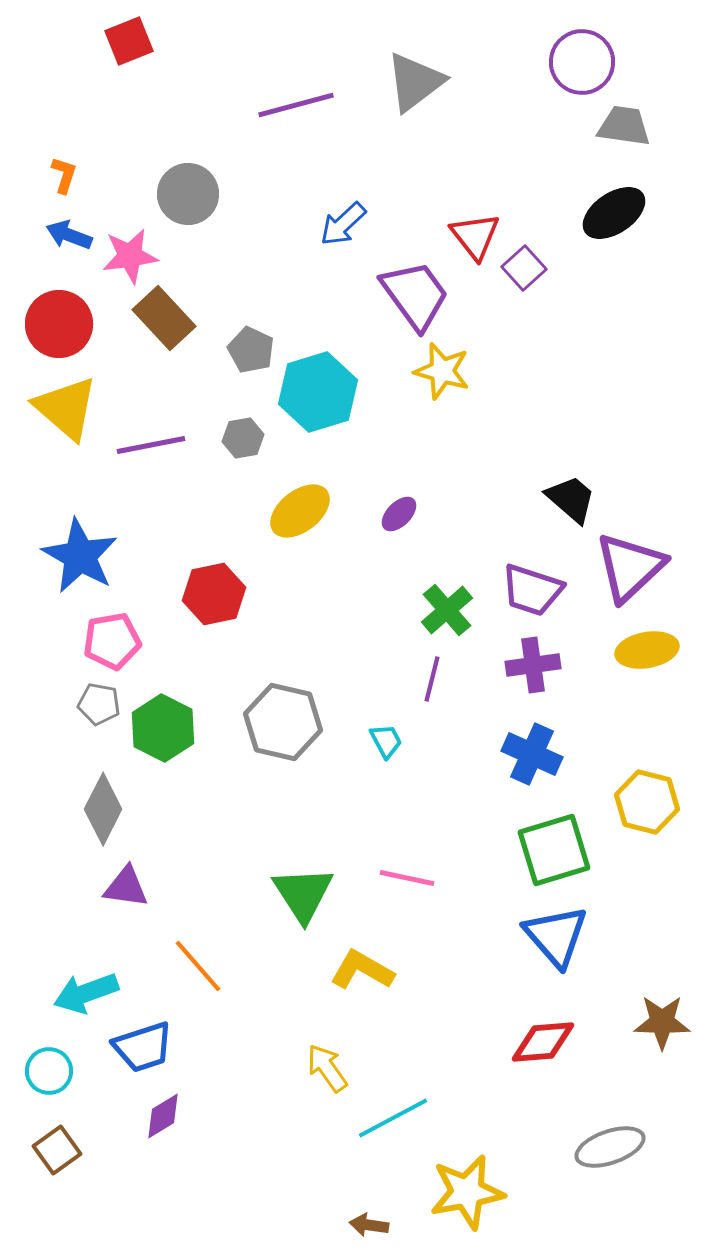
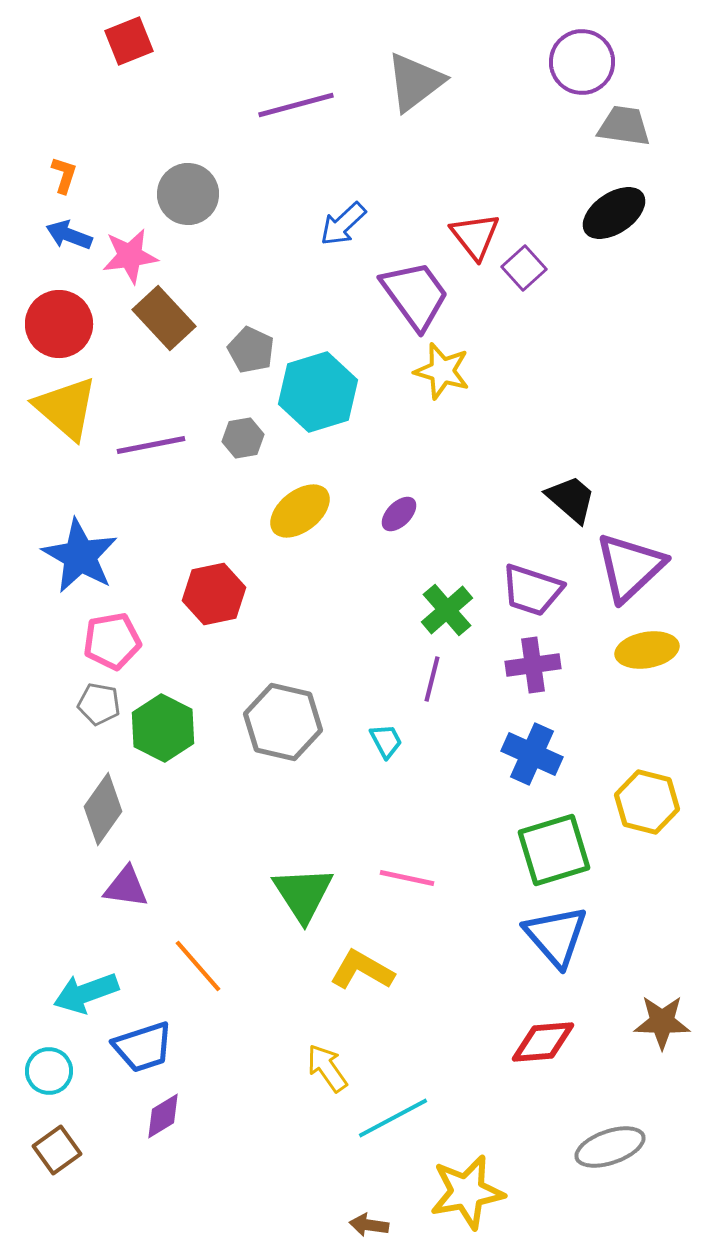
gray diamond at (103, 809): rotated 8 degrees clockwise
